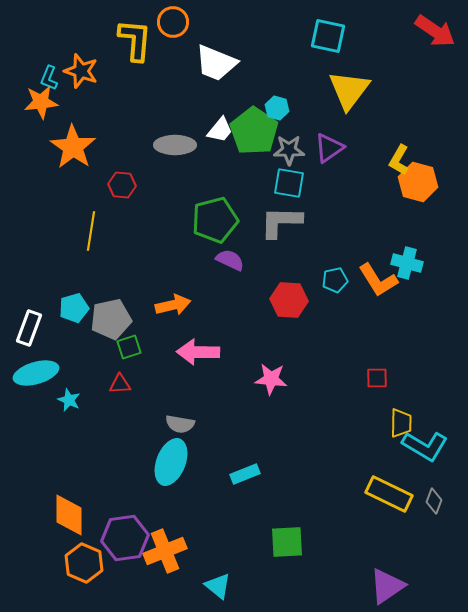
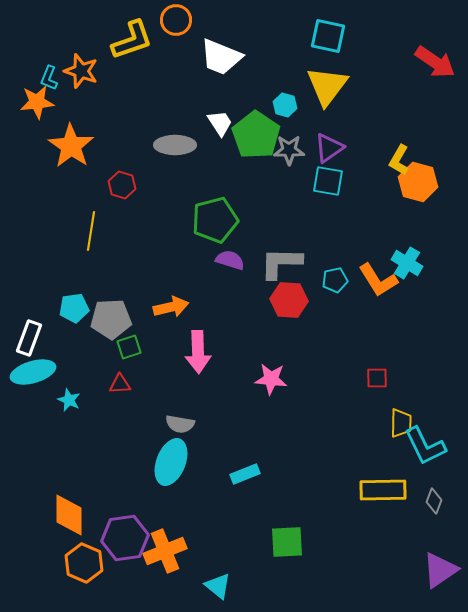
orange circle at (173, 22): moved 3 px right, 2 px up
red arrow at (435, 31): moved 31 px down
yellow L-shape at (135, 40): moved 3 px left; rotated 66 degrees clockwise
white trapezoid at (216, 63): moved 5 px right, 6 px up
yellow triangle at (349, 90): moved 22 px left, 4 px up
orange star at (41, 102): moved 4 px left
cyan hexagon at (277, 108): moved 8 px right, 3 px up
white trapezoid at (220, 130): moved 7 px up; rotated 72 degrees counterclockwise
green pentagon at (254, 131): moved 2 px right, 4 px down
orange star at (73, 147): moved 2 px left, 1 px up
cyan square at (289, 183): moved 39 px right, 2 px up
red hexagon at (122, 185): rotated 12 degrees clockwise
gray L-shape at (281, 222): moved 41 px down
purple semicircle at (230, 260): rotated 8 degrees counterclockwise
cyan cross at (407, 263): rotated 16 degrees clockwise
orange arrow at (173, 305): moved 2 px left, 2 px down
cyan pentagon at (74, 308): rotated 8 degrees clockwise
gray pentagon at (111, 319): rotated 9 degrees clockwise
white rectangle at (29, 328): moved 10 px down
pink arrow at (198, 352): rotated 93 degrees counterclockwise
cyan ellipse at (36, 373): moved 3 px left, 1 px up
cyan L-shape at (425, 446): rotated 33 degrees clockwise
yellow rectangle at (389, 494): moved 6 px left, 4 px up; rotated 27 degrees counterclockwise
purple triangle at (387, 586): moved 53 px right, 16 px up
